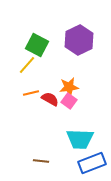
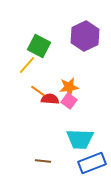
purple hexagon: moved 6 px right, 4 px up
green square: moved 2 px right, 1 px down
orange line: moved 7 px right, 2 px up; rotated 49 degrees clockwise
red semicircle: rotated 24 degrees counterclockwise
brown line: moved 2 px right
